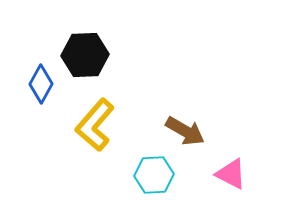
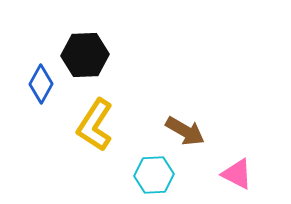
yellow L-shape: rotated 8 degrees counterclockwise
pink triangle: moved 6 px right
